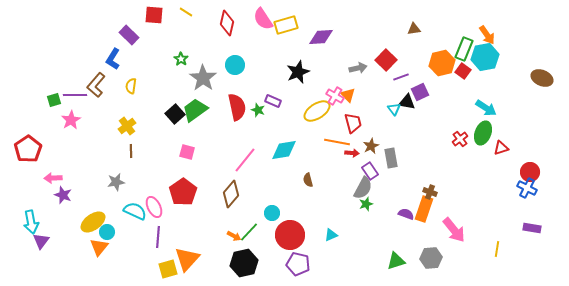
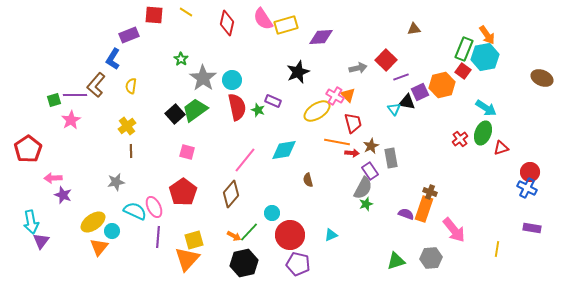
purple rectangle at (129, 35): rotated 66 degrees counterclockwise
orange hexagon at (442, 63): moved 22 px down
cyan circle at (235, 65): moved 3 px left, 15 px down
cyan circle at (107, 232): moved 5 px right, 1 px up
yellow square at (168, 269): moved 26 px right, 29 px up
